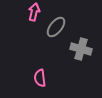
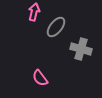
pink semicircle: rotated 30 degrees counterclockwise
